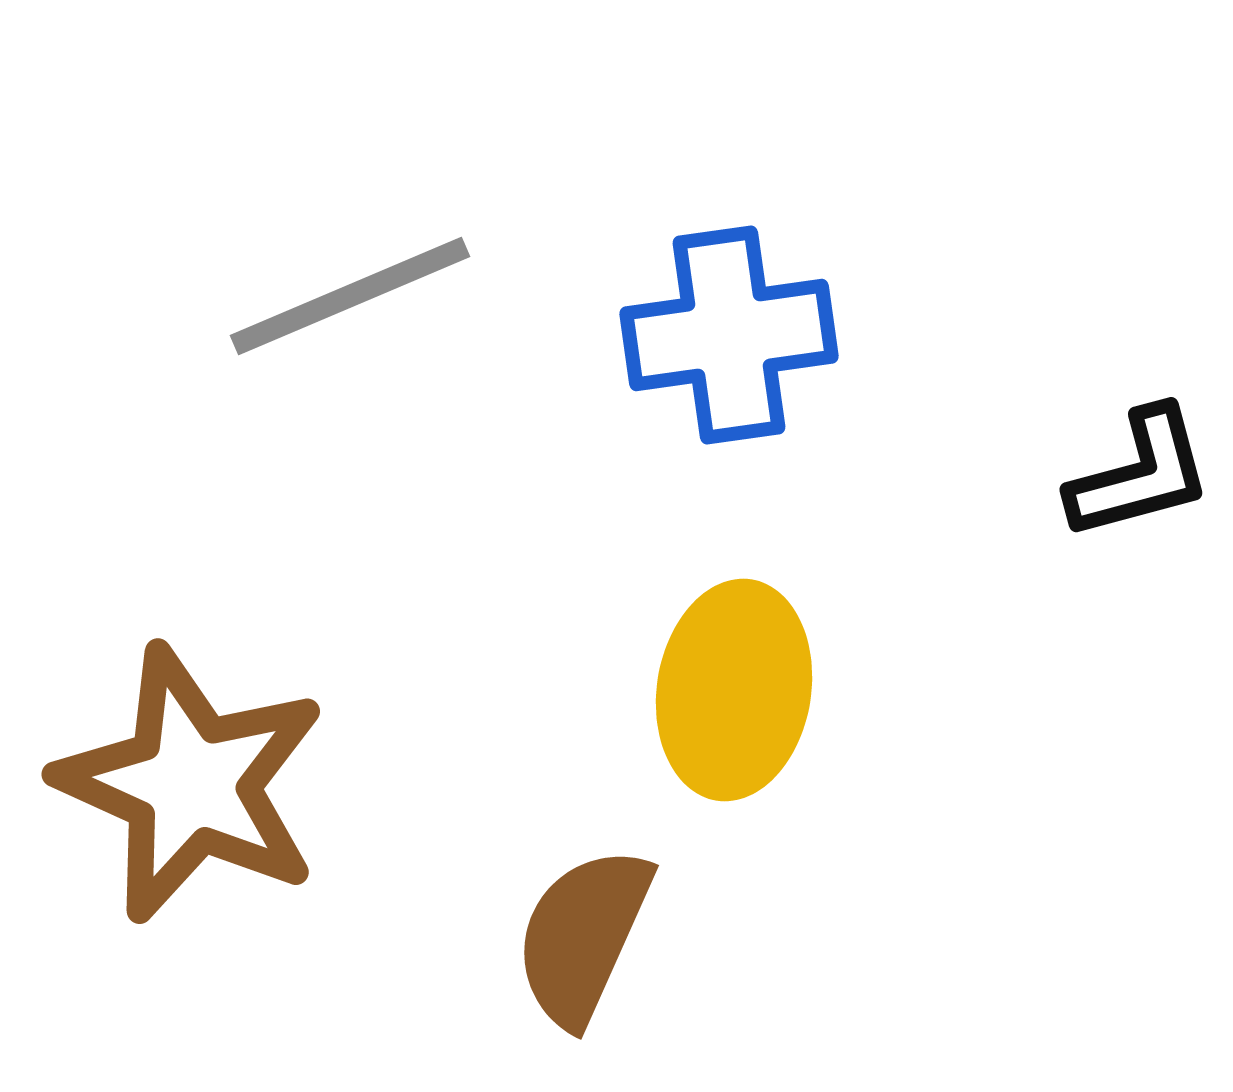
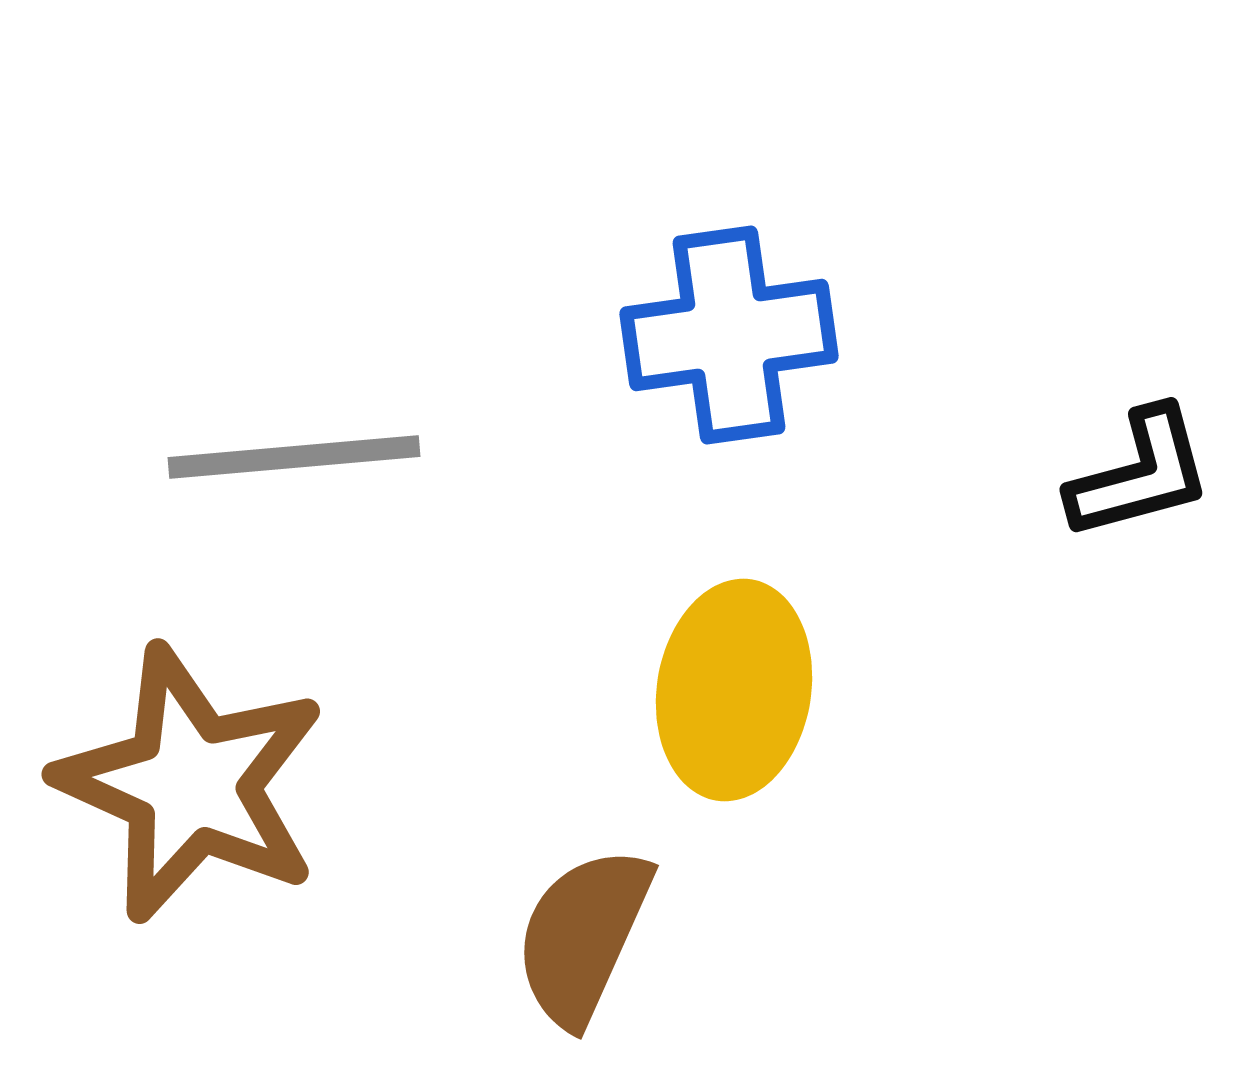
gray line: moved 56 px left, 161 px down; rotated 18 degrees clockwise
